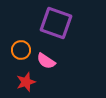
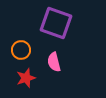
pink semicircle: moved 8 px right, 1 px down; rotated 42 degrees clockwise
red star: moved 4 px up
